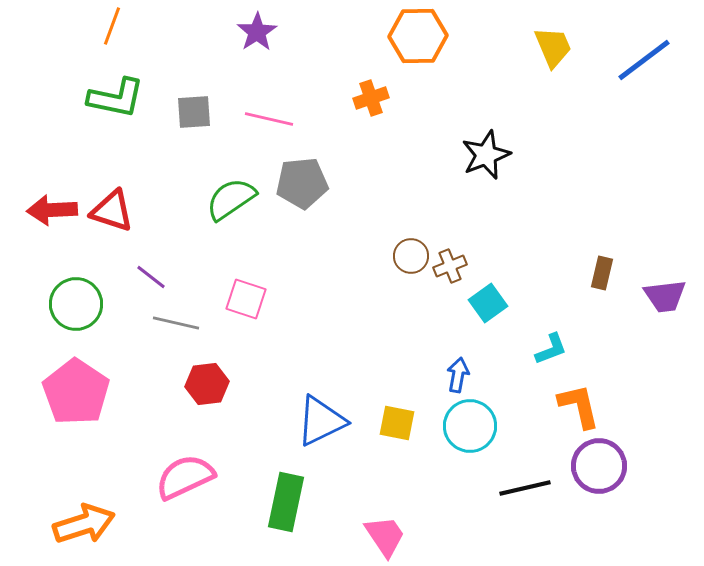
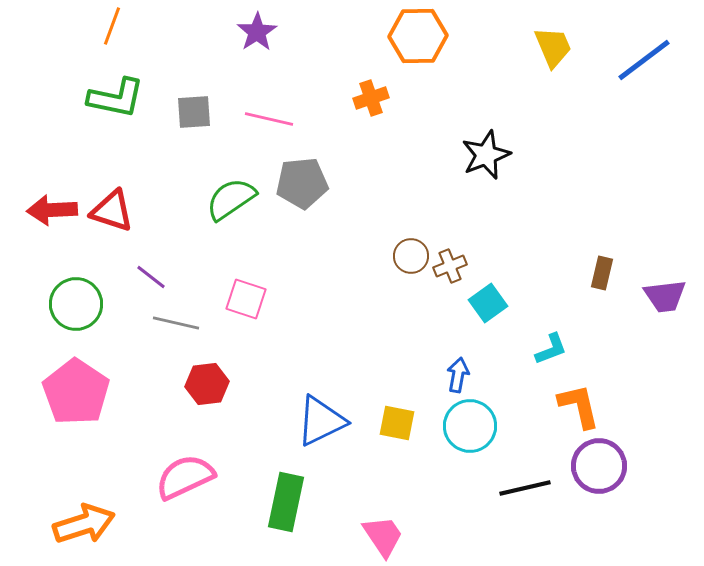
pink trapezoid: moved 2 px left
